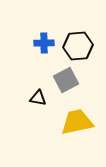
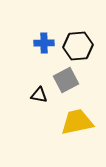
black triangle: moved 1 px right, 3 px up
